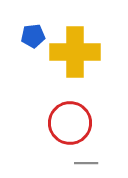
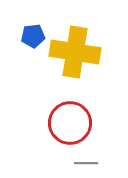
yellow cross: rotated 9 degrees clockwise
